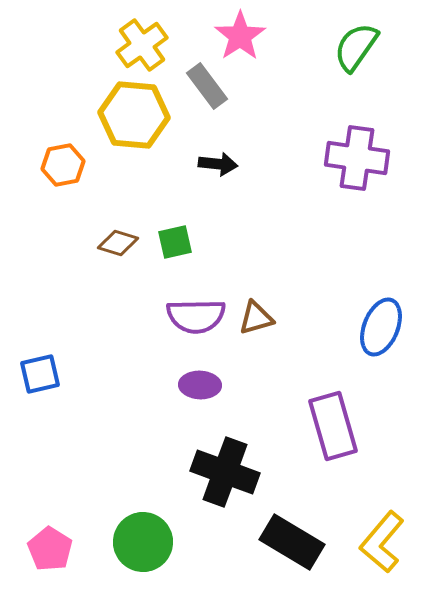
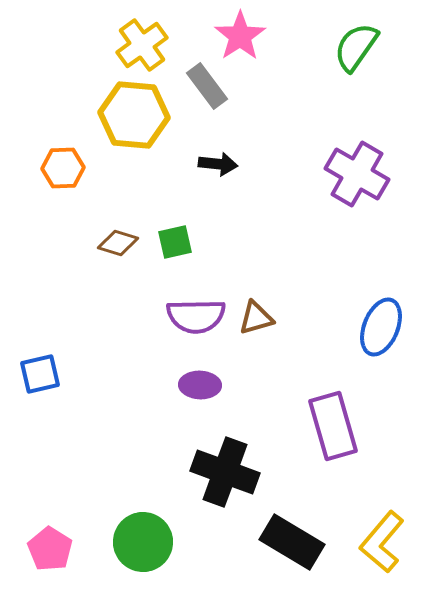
purple cross: moved 16 px down; rotated 22 degrees clockwise
orange hexagon: moved 3 px down; rotated 9 degrees clockwise
